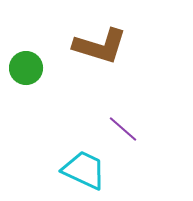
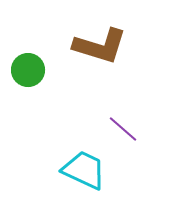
green circle: moved 2 px right, 2 px down
